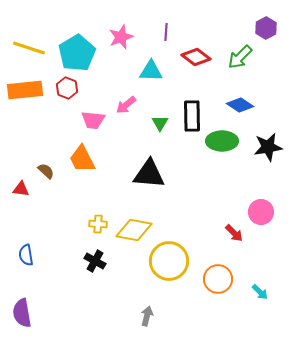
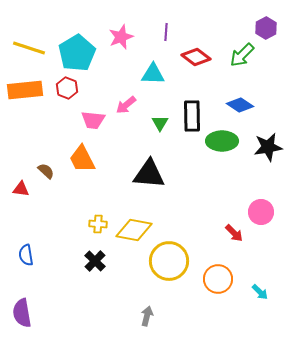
green arrow: moved 2 px right, 2 px up
cyan triangle: moved 2 px right, 3 px down
black cross: rotated 15 degrees clockwise
